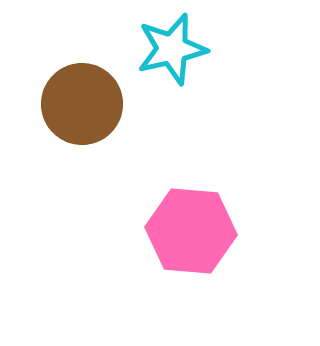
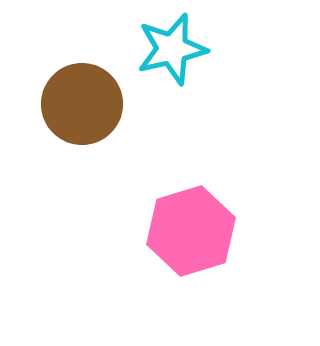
pink hexagon: rotated 22 degrees counterclockwise
